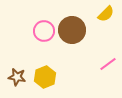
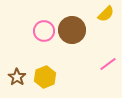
brown star: rotated 24 degrees clockwise
